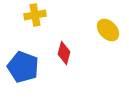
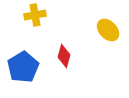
red diamond: moved 3 px down
blue pentagon: rotated 20 degrees clockwise
